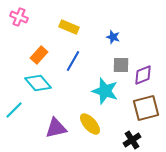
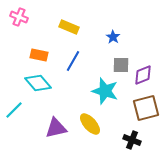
blue star: rotated 16 degrees clockwise
orange rectangle: rotated 60 degrees clockwise
black cross: rotated 36 degrees counterclockwise
